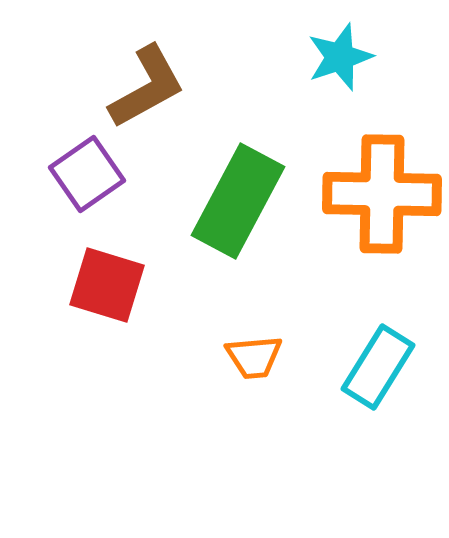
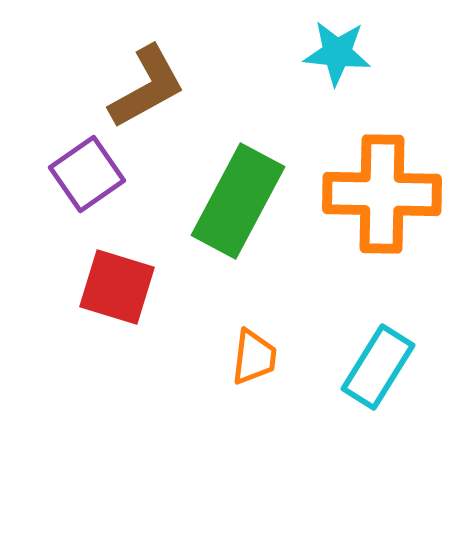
cyan star: moved 3 px left, 4 px up; rotated 24 degrees clockwise
red square: moved 10 px right, 2 px down
orange trapezoid: rotated 78 degrees counterclockwise
